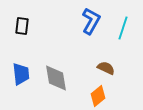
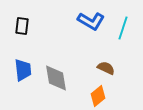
blue L-shape: rotated 92 degrees clockwise
blue trapezoid: moved 2 px right, 4 px up
